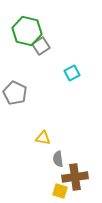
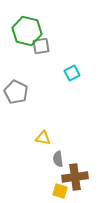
gray square: rotated 24 degrees clockwise
gray pentagon: moved 1 px right, 1 px up
